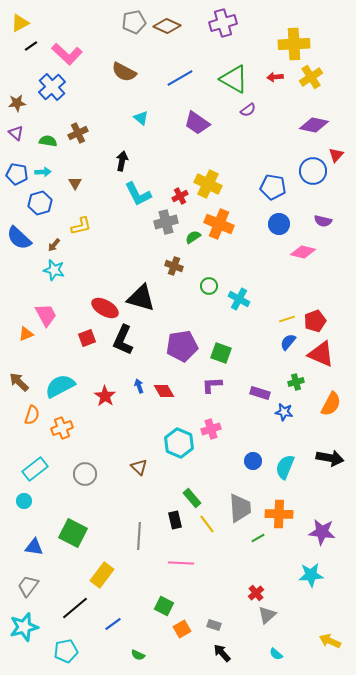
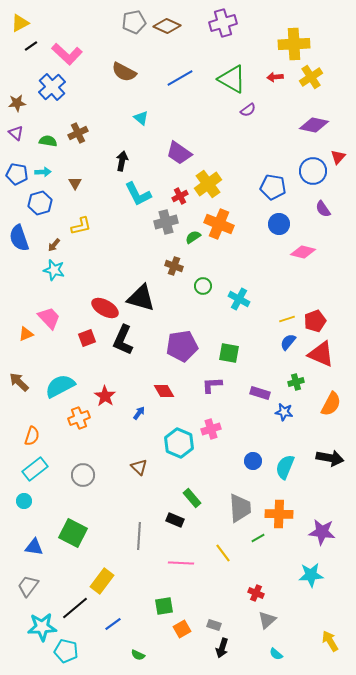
green triangle at (234, 79): moved 2 px left
purple trapezoid at (197, 123): moved 18 px left, 30 px down
red triangle at (336, 155): moved 2 px right, 2 px down
yellow cross at (208, 184): rotated 28 degrees clockwise
purple semicircle at (323, 221): moved 12 px up; rotated 42 degrees clockwise
blue semicircle at (19, 238): rotated 28 degrees clockwise
green circle at (209, 286): moved 6 px left
pink trapezoid at (46, 315): moved 3 px right, 3 px down; rotated 15 degrees counterclockwise
green square at (221, 353): moved 8 px right; rotated 10 degrees counterclockwise
blue arrow at (139, 386): moved 27 px down; rotated 56 degrees clockwise
orange semicircle at (32, 415): moved 21 px down
orange cross at (62, 428): moved 17 px right, 10 px up
gray circle at (85, 474): moved 2 px left, 1 px down
black rectangle at (175, 520): rotated 54 degrees counterclockwise
yellow line at (207, 524): moved 16 px right, 29 px down
yellow rectangle at (102, 575): moved 6 px down
red cross at (256, 593): rotated 28 degrees counterclockwise
green square at (164, 606): rotated 36 degrees counterclockwise
gray triangle at (267, 615): moved 5 px down
cyan star at (24, 627): moved 18 px right; rotated 12 degrees clockwise
yellow arrow at (330, 641): rotated 35 degrees clockwise
cyan pentagon at (66, 651): rotated 25 degrees clockwise
black arrow at (222, 653): moved 5 px up; rotated 120 degrees counterclockwise
